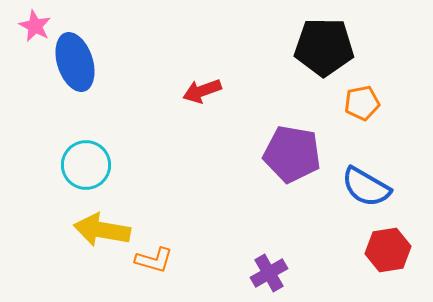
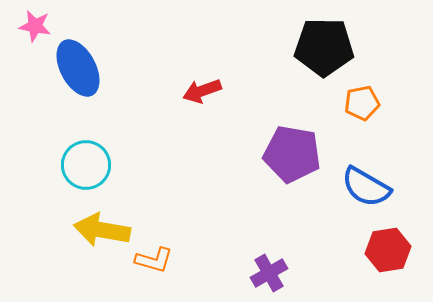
pink star: rotated 16 degrees counterclockwise
blue ellipse: moved 3 px right, 6 px down; rotated 10 degrees counterclockwise
